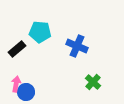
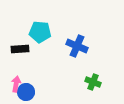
black rectangle: moved 3 px right; rotated 36 degrees clockwise
green cross: rotated 21 degrees counterclockwise
